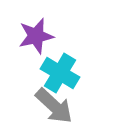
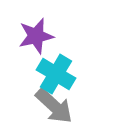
cyan cross: moved 4 px left, 1 px down
